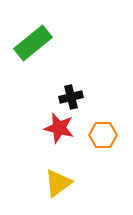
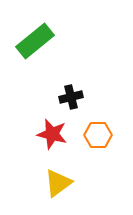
green rectangle: moved 2 px right, 2 px up
red star: moved 7 px left, 6 px down
orange hexagon: moved 5 px left
